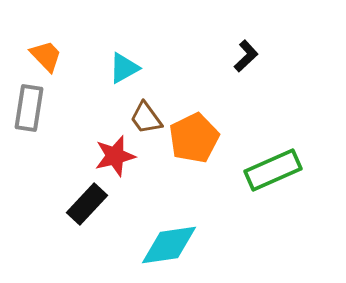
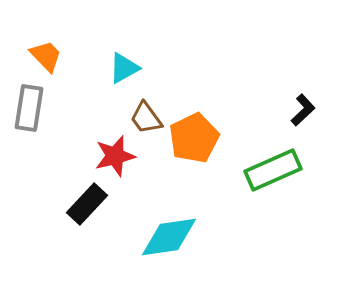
black L-shape: moved 57 px right, 54 px down
cyan diamond: moved 8 px up
